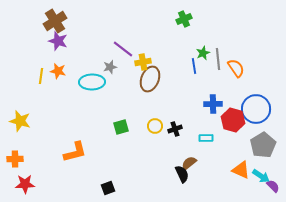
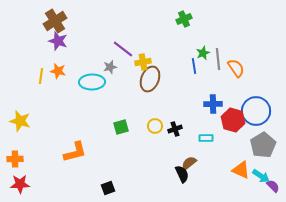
blue circle: moved 2 px down
red star: moved 5 px left
